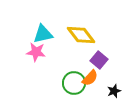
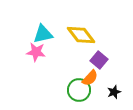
green circle: moved 5 px right, 7 px down
black star: moved 1 px down
